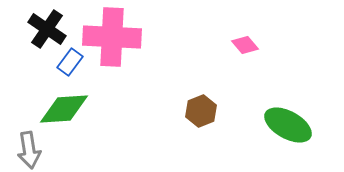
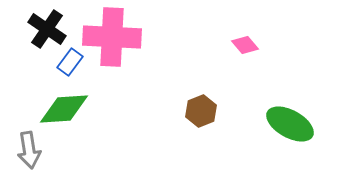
green ellipse: moved 2 px right, 1 px up
